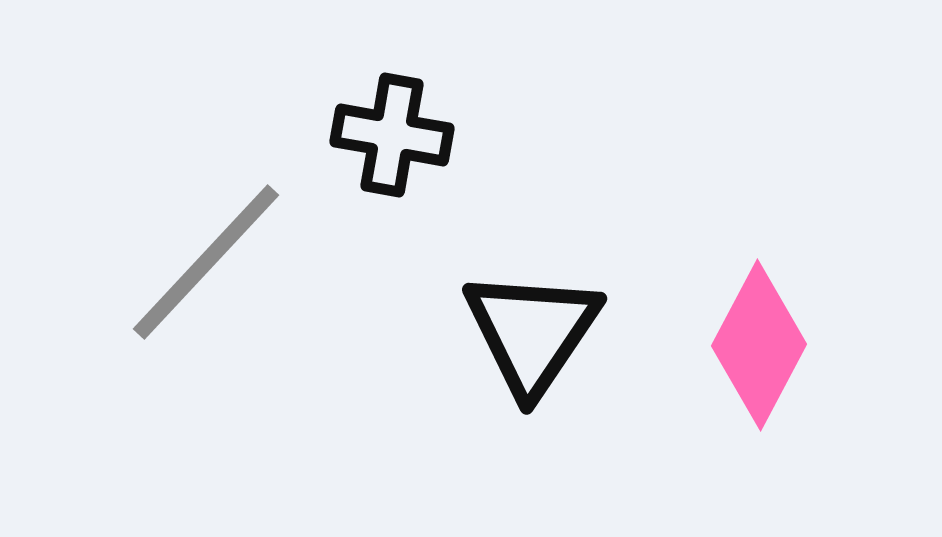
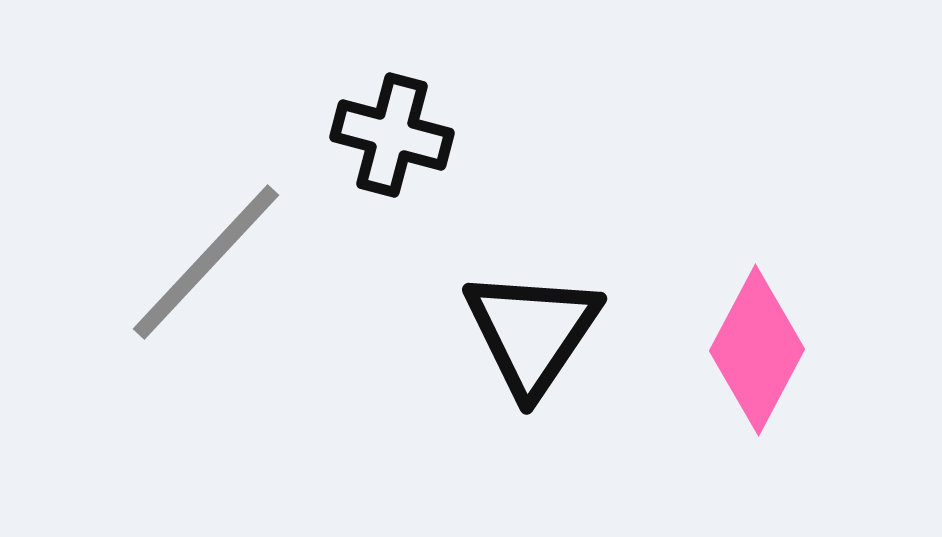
black cross: rotated 5 degrees clockwise
pink diamond: moved 2 px left, 5 px down
